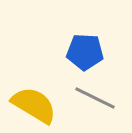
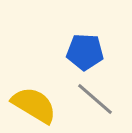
gray line: moved 1 px down; rotated 15 degrees clockwise
